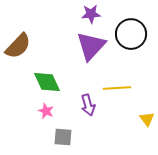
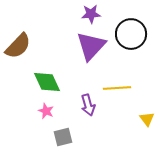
gray square: rotated 18 degrees counterclockwise
